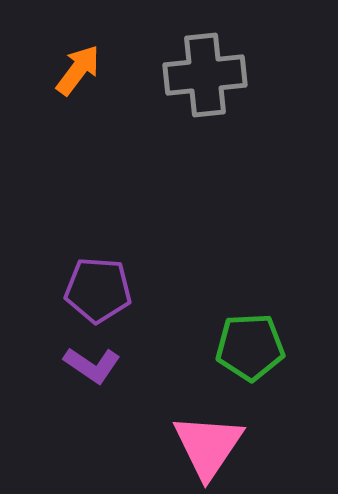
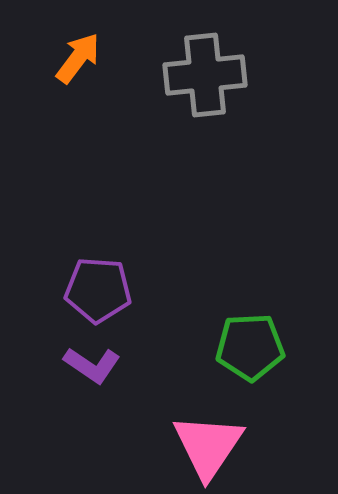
orange arrow: moved 12 px up
